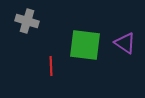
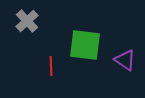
gray cross: rotated 30 degrees clockwise
purple triangle: moved 17 px down
